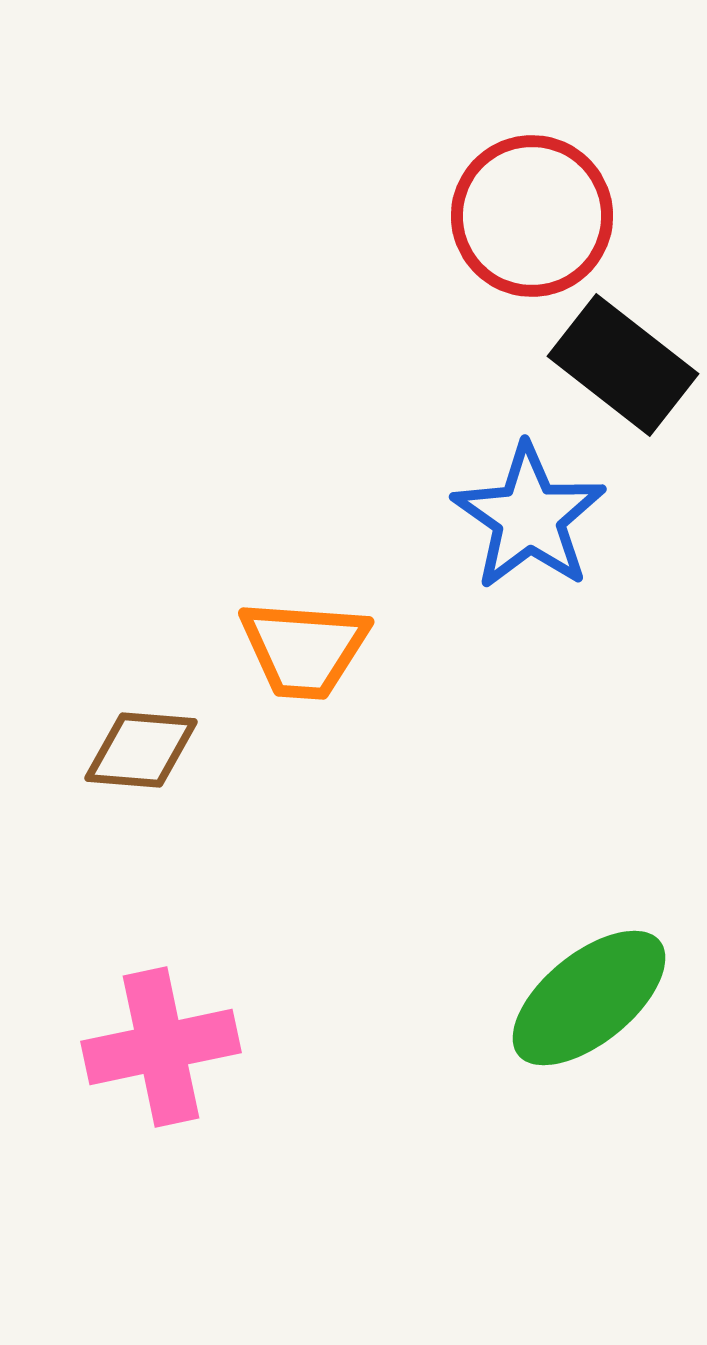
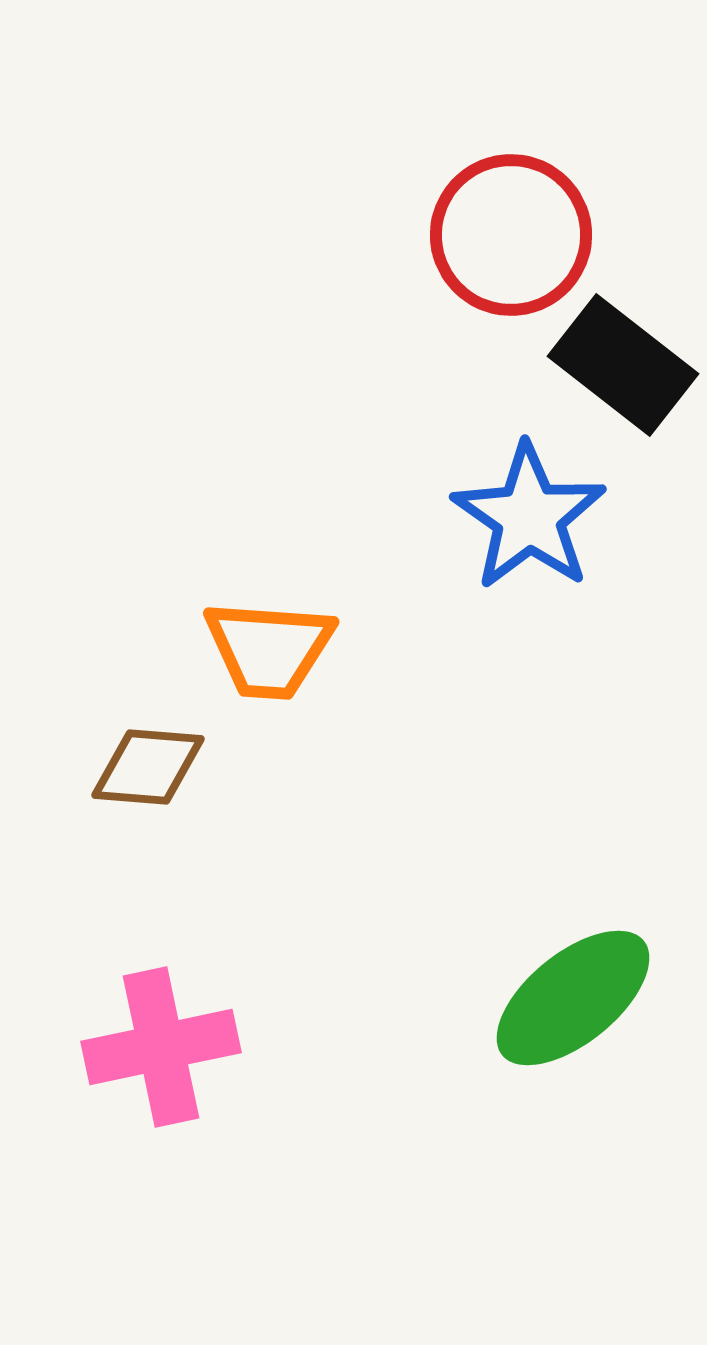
red circle: moved 21 px left, 19 px down
orange trapezoid: moved 35 px left
brown diamond: moved 7 px right, 17 px down
green ellipse: moved 16 px left
